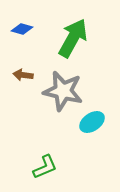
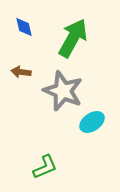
blue diamond: moved 2 px right, 2 px up; rotated 60 degrees clockwise
brown arrow: moved 2 px left, 3 px up
gray star: rotated 9 degrees clockwise
